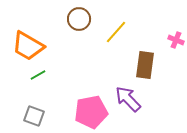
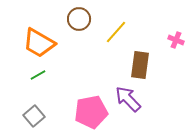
orange trapezoid: moved 11 px right, 3 px up
brown rectangle: moved 5 px left
gray square: rotated 30 degrees clockwise
